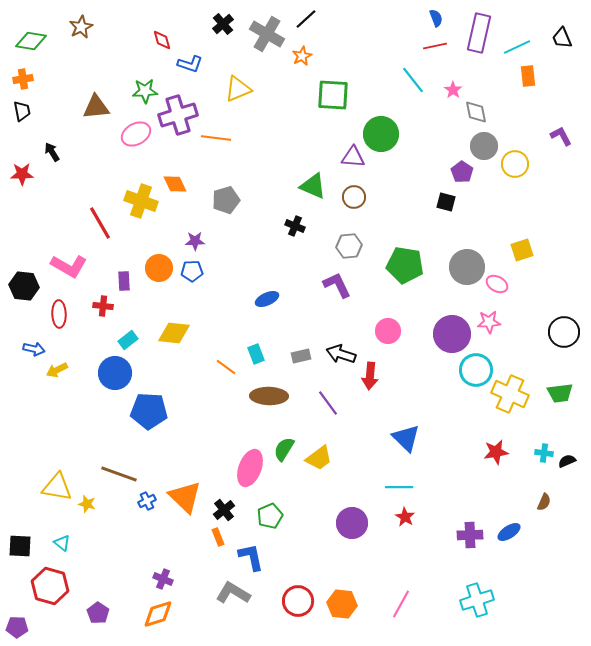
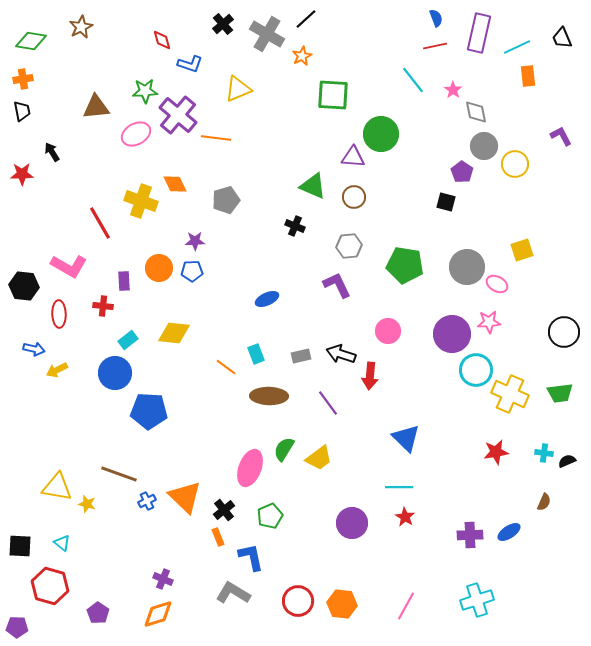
purple cross at (178, 115): rotated 33 degrees counterclockwise
pink line at (401, 604): moved 5 px right, 2 px down
